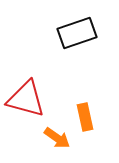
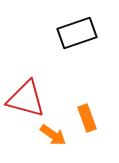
orange rectangle: moved 2 px right, 1 px down; rotated 8 degrees counterclockwise
orange arrow: moved 4 px left, 3 px up
